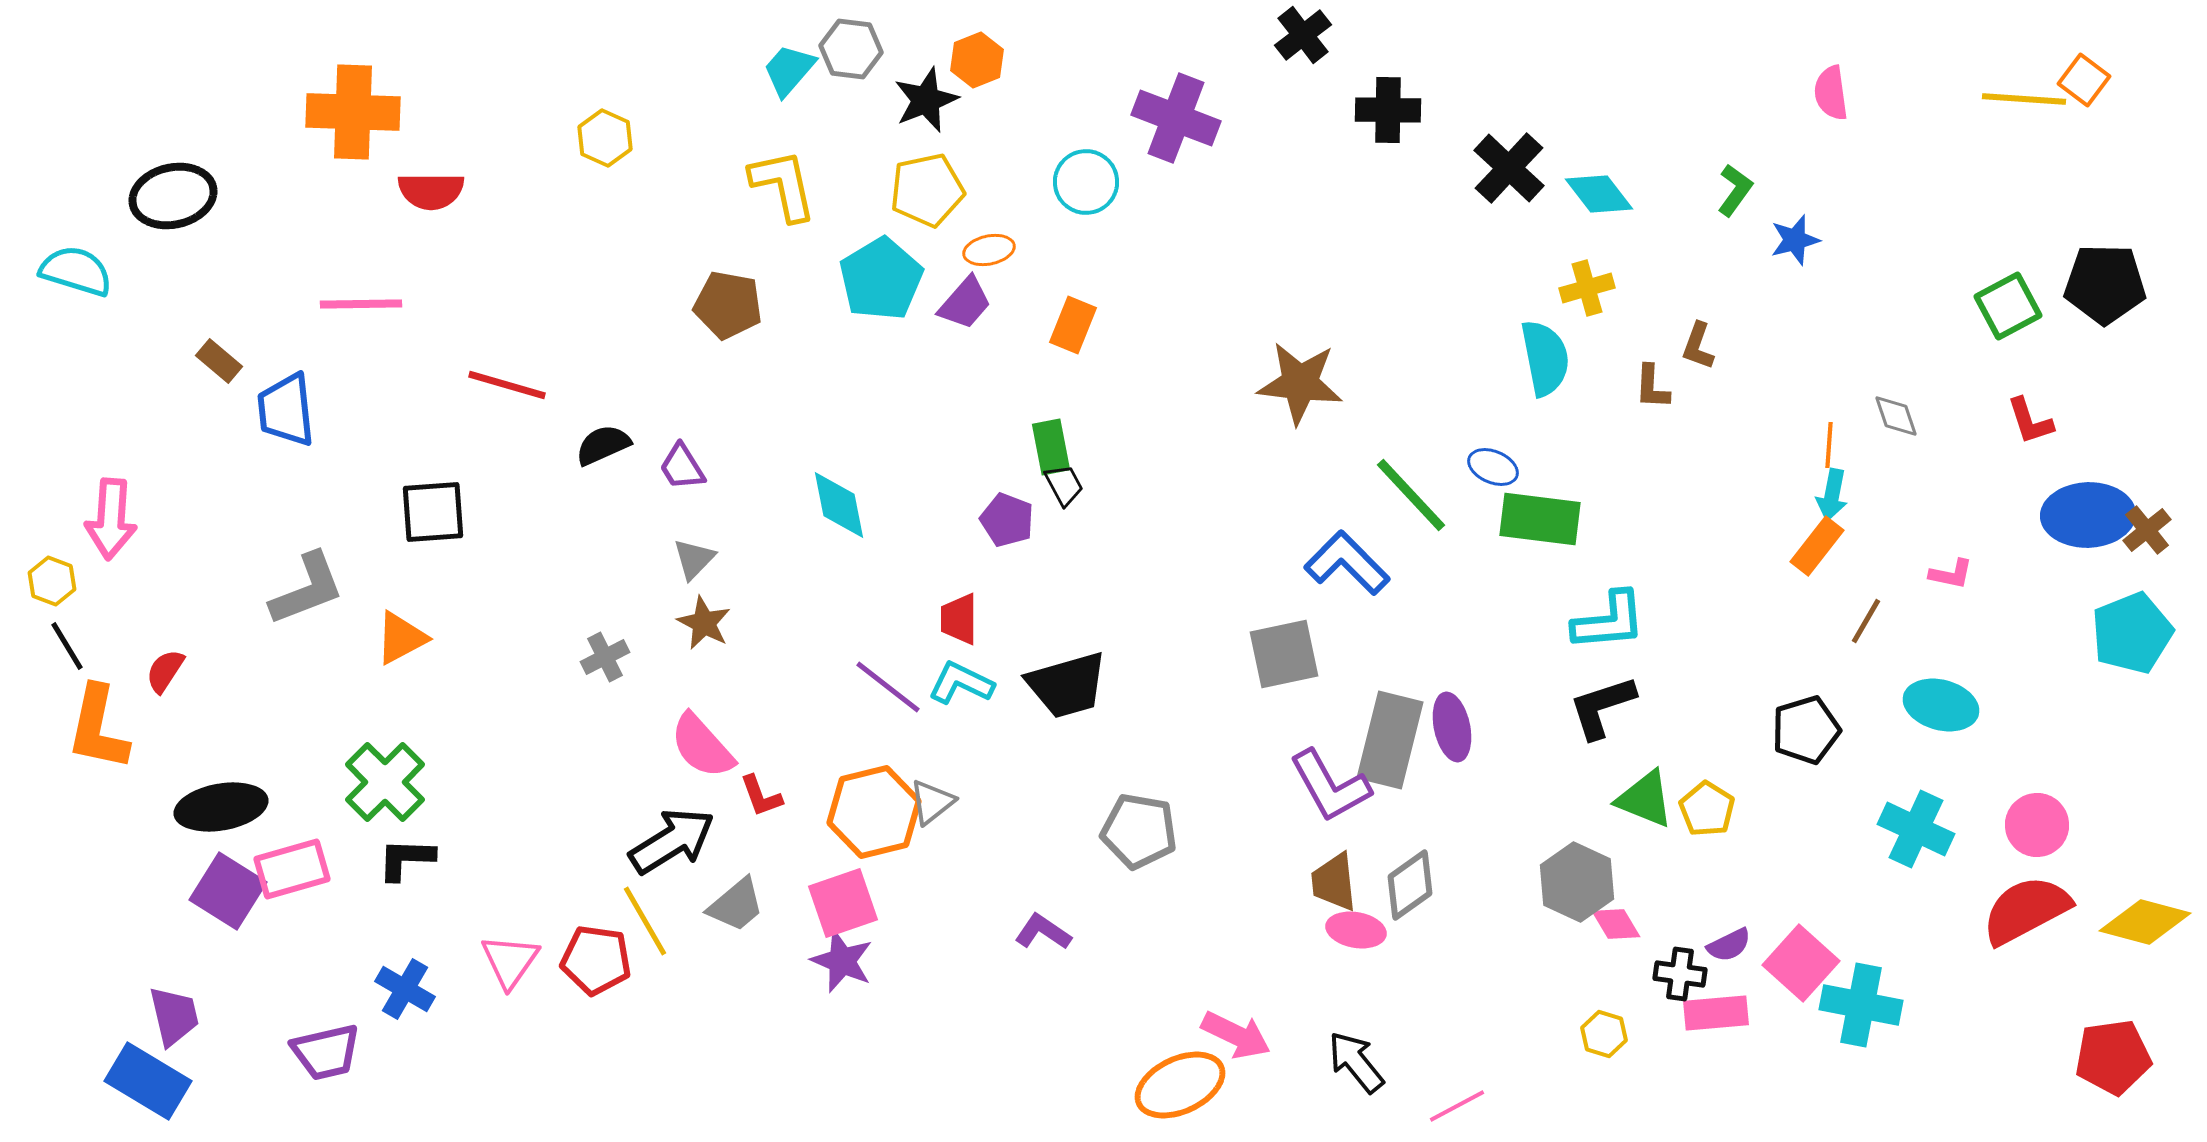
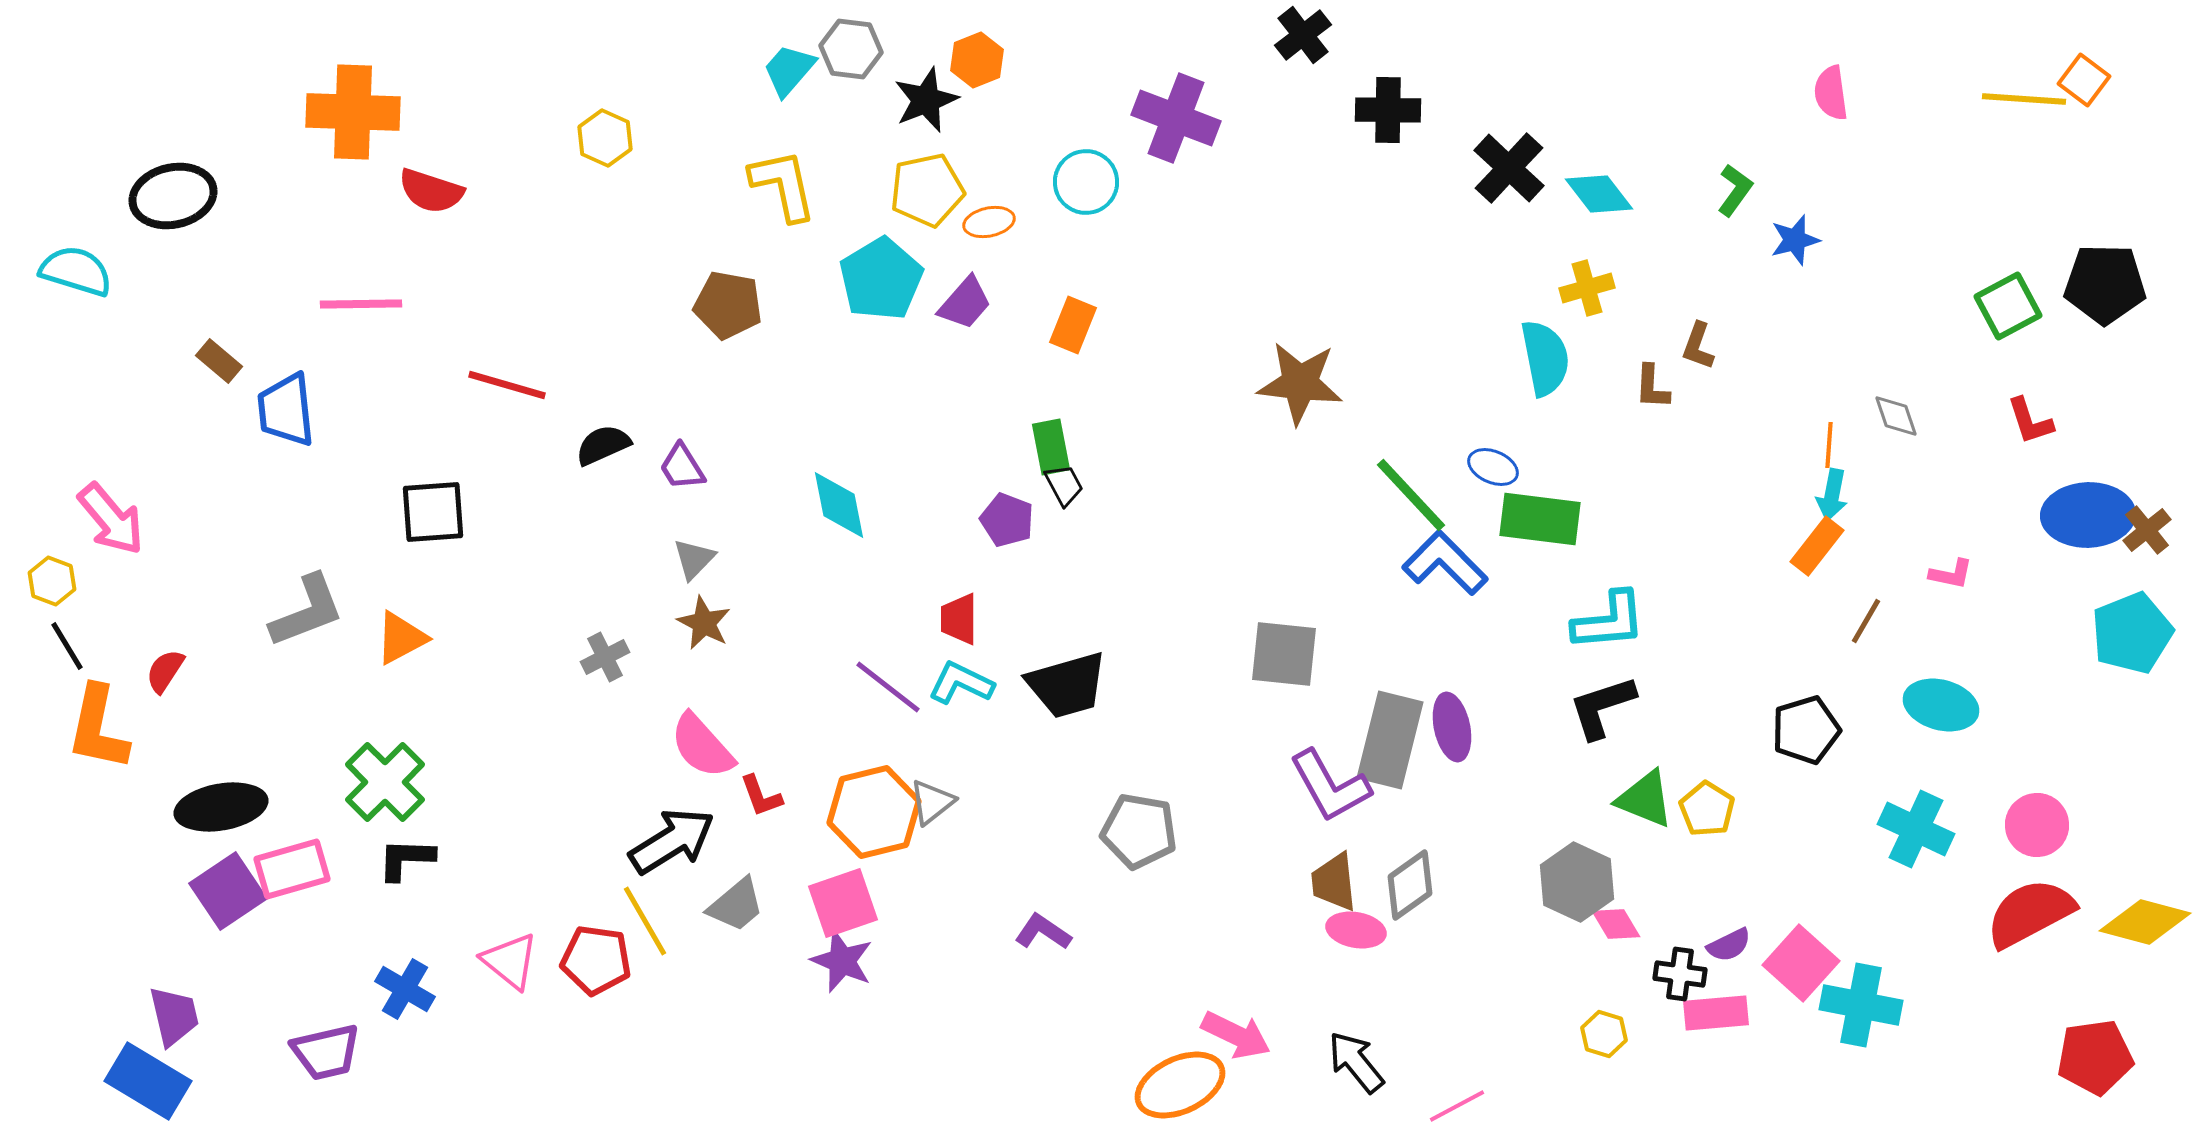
red semicircle at (431, 191): rotated 18 degrees clockwise
orange ellipse at (989, 250): moved 28 px up
pink arrow at (111, 519): rotated 44 degrees counterclockwise
blue L-shape at (1347, 563): moved 98 px right
gray L-shape at (307, 589): moved 22 px down
gray square at (1284, 654): rotated 18 degrees clockwise
purple square at (228, 891): rotated 24 degrees clockwise
red semicircle at (2026, 910): moved 4 px right, 3 px down
pink triangle at (510, 961): rotated 26 degrees counterclockwise
red pentagon at (2113, 1057): moved 18 px left
